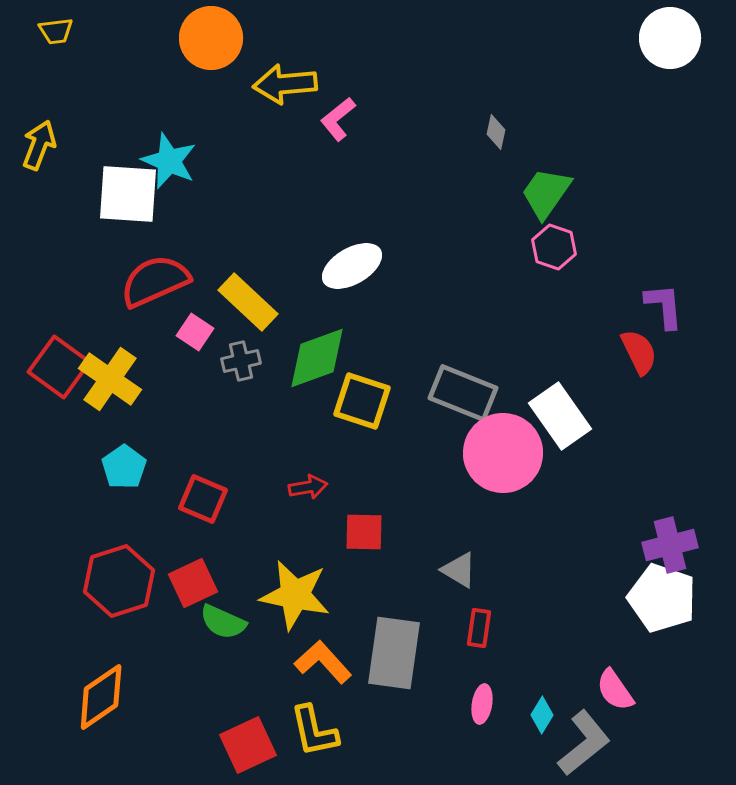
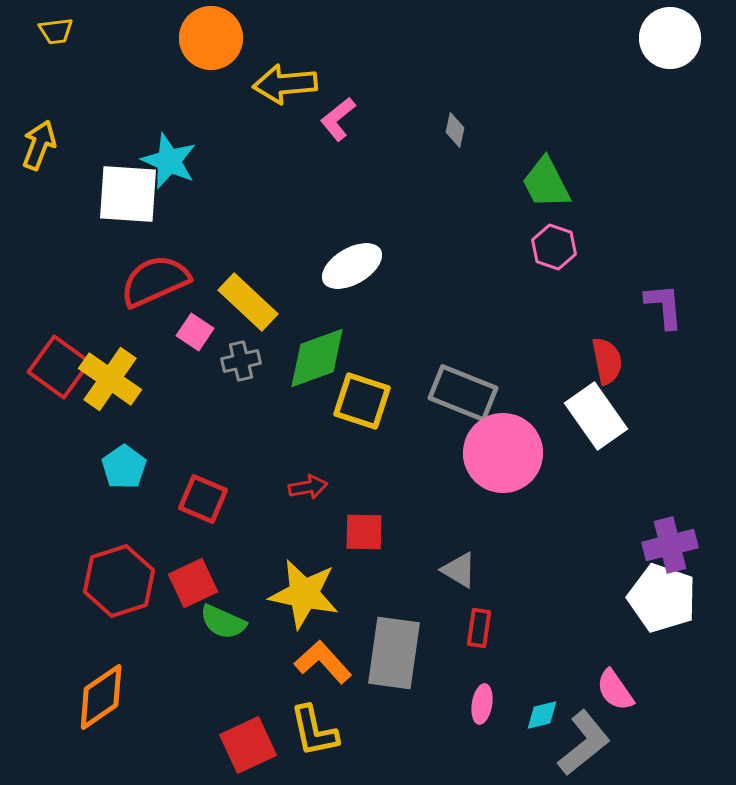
gray diamond at (496, 132): moved 41 px left, 2 px up
green trapezoid at (546, 193): moved 10 px up; rotated 62 degrees counterclockwise
red semicircle at (639, 352): moved 32 px left, 9 px down; rotated 15 degrees clockwise
white rectangle at (560, 416): moved 36 px right
yellow star at (295, 595): moved 9 px right, 1 px up
cyan diamond at (542, 715): rotated 45 degrees clockwise
